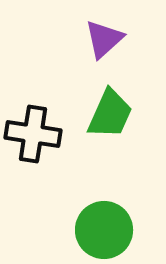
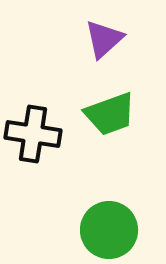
green trapezoid: rotated 46 degrees clockwise
green circle: moved 5 px right
